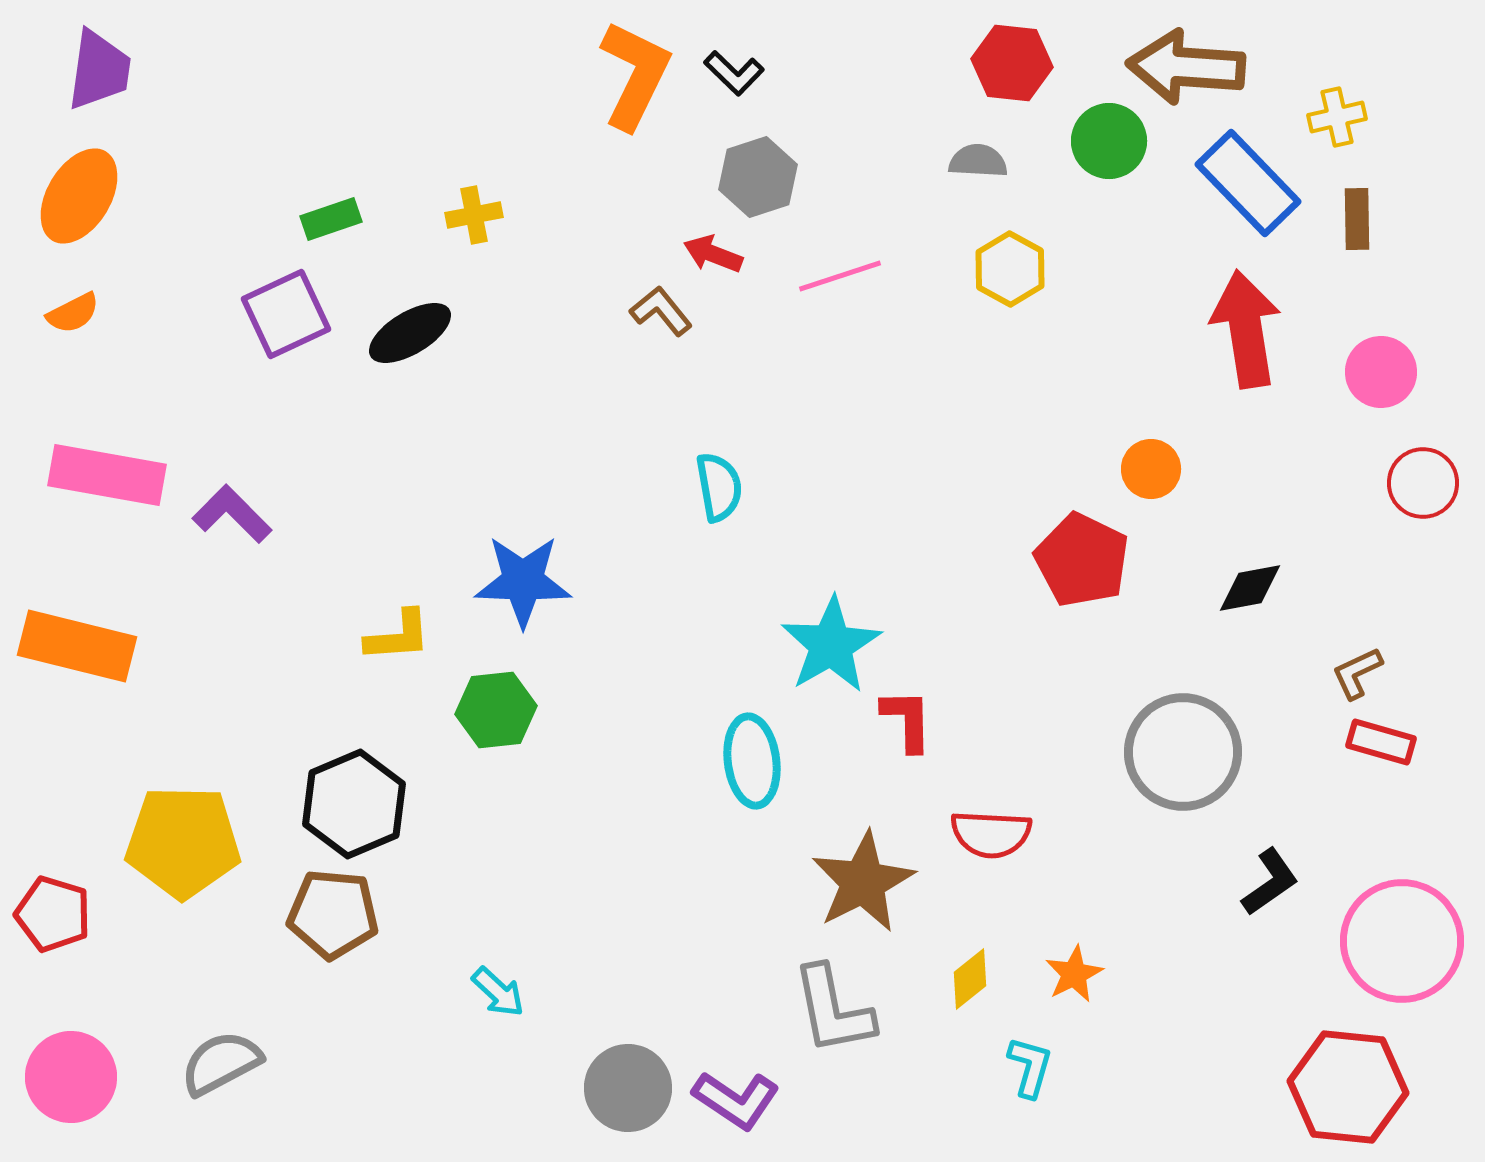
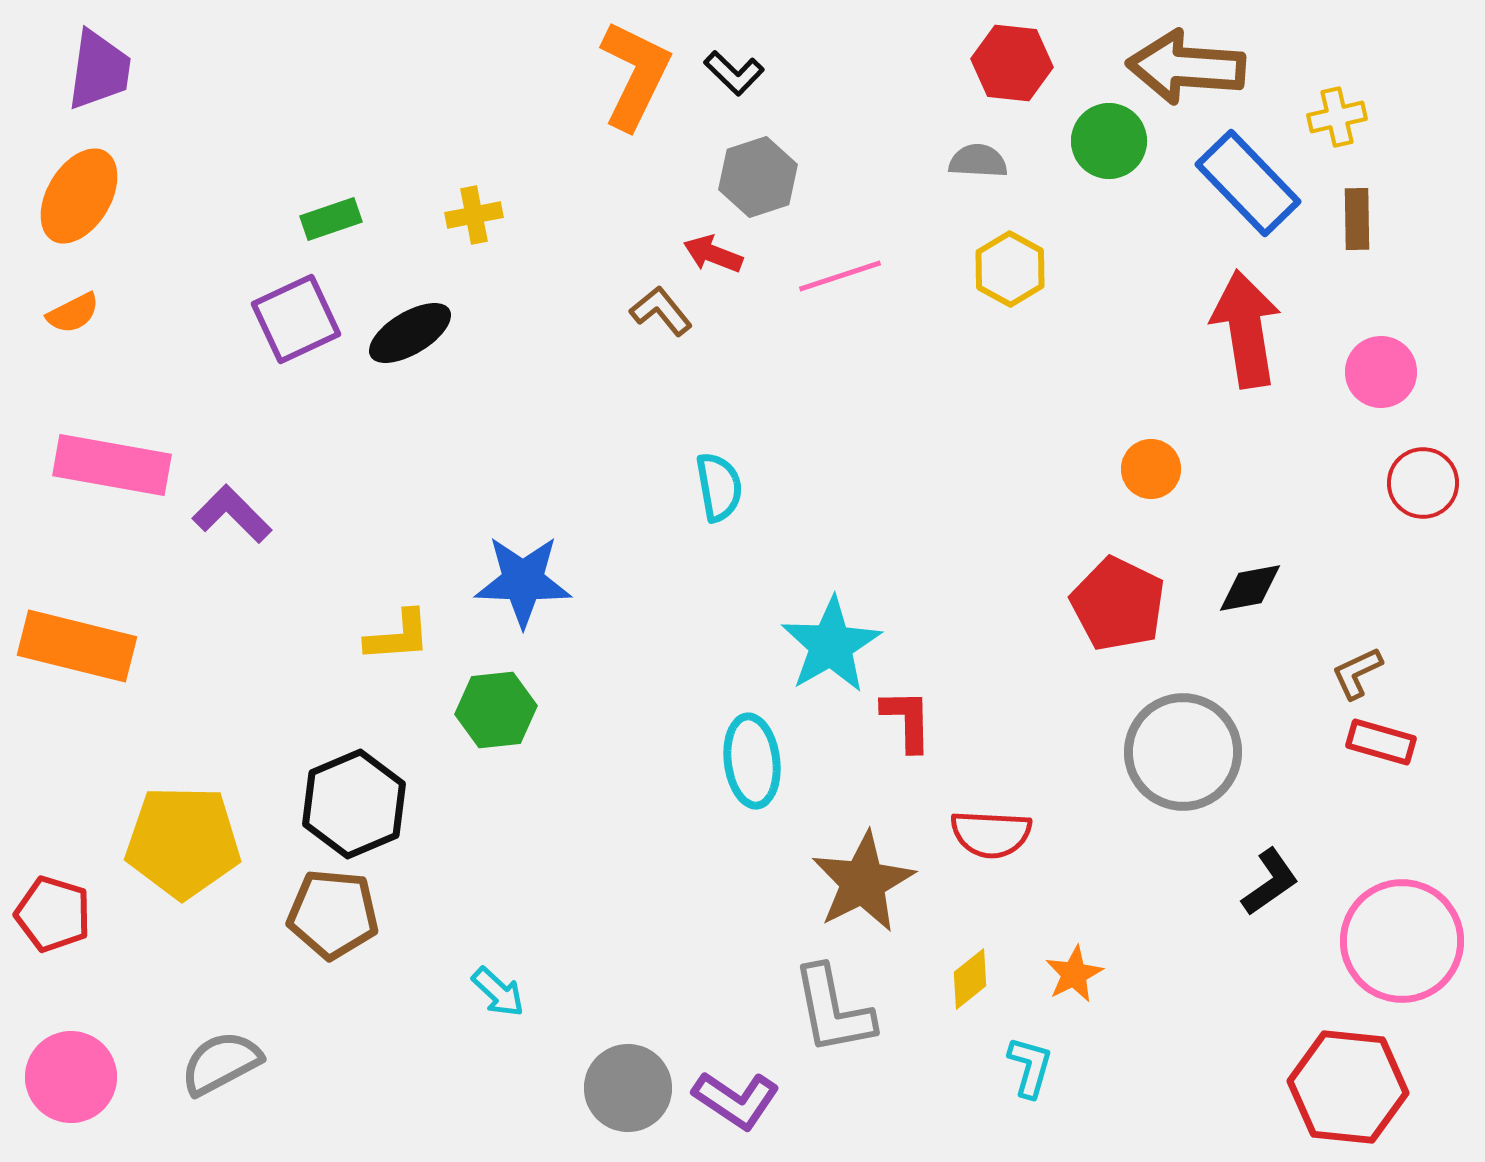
purple square at (286, 314): moved 10 px right, 5 px down
pink rectangle at (107, 475): moved 5 px right, 10 px up
red pentagon at (1082, 560): moved 36 px right, 44 px down
